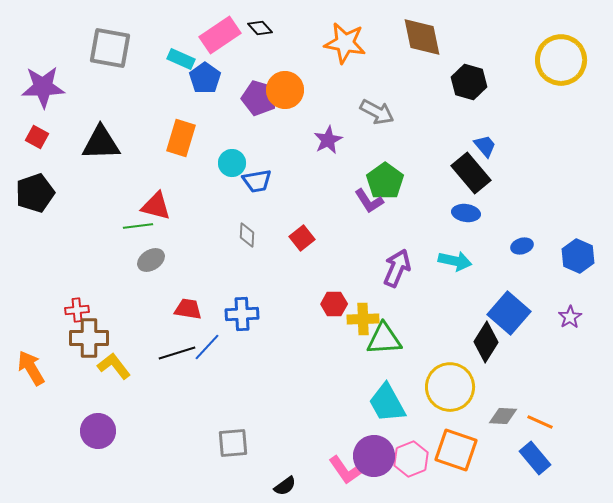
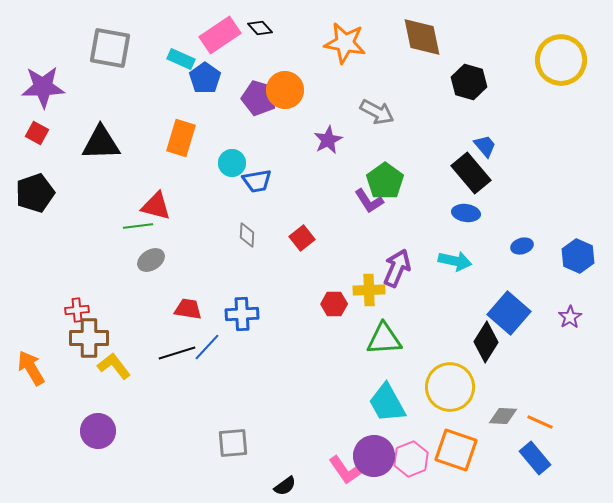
red square at (37, 137): moved 4 px up
yellow cross at (363, 319): moved 6 px right, 29 px up
